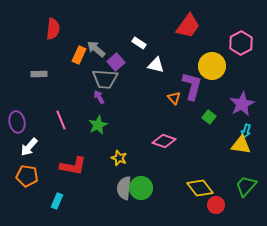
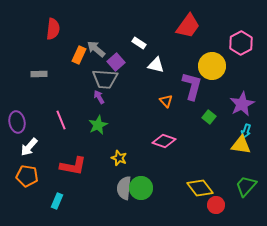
orange triangle: moved 8 px left, 3 px down
